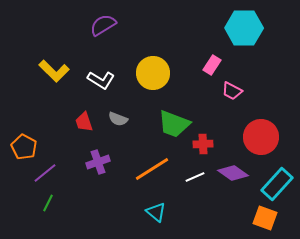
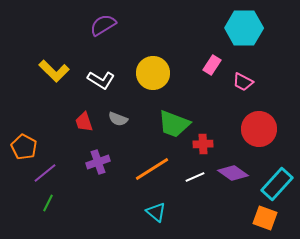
pink trapezoid: moved 11 px right, 9 px up
red circle: moved 2 px left, 8 px up
